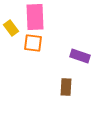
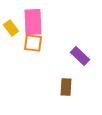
pink rectangle: moved 2 px left, 5 px down
purple rectangle: rotated 24 degrees clockwise
